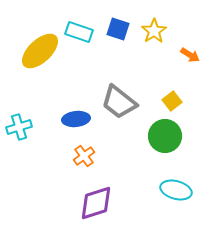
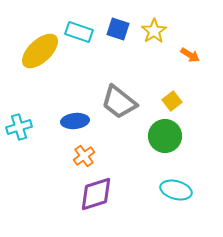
blue ellipse: moved 1 px left, 2 px down
purple diamond: moved 9 px up
